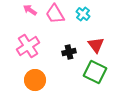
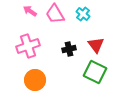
pink arrow: moved 1 px down
pink cross: rotated 15 degrees clockwise
black cross: moved 3 px up
